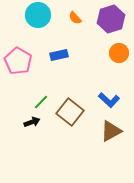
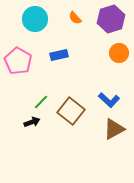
cyan circle: moved 3 px left, 4 px down
brown square: moved 1 px right, 1 px up
brown triangle: moved 3 px right, 2 px up
